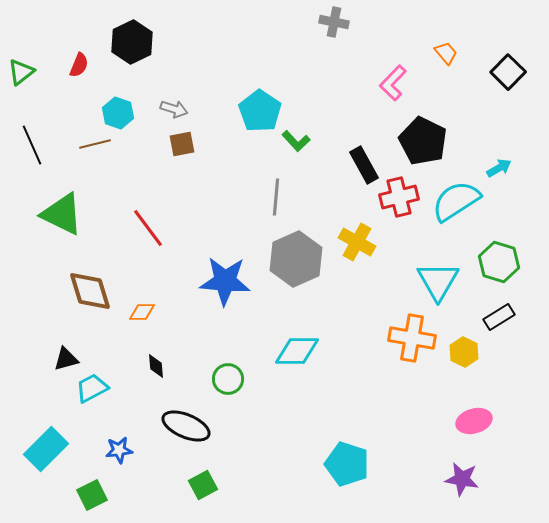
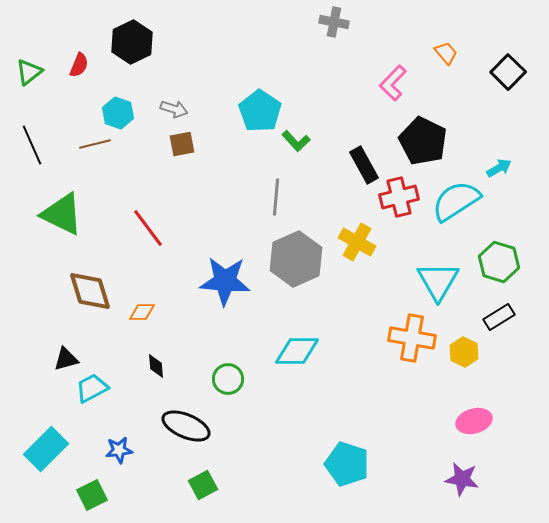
green triangle at (21, 72): moved 8 px right
